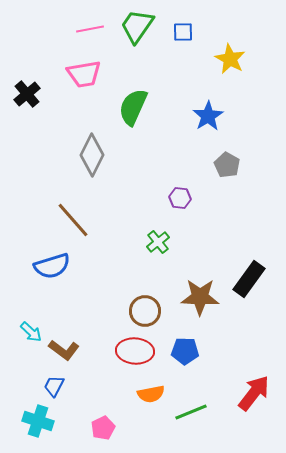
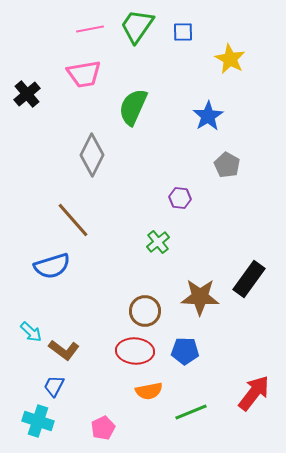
orange semicircle: moved 2 px left, 3 px up
